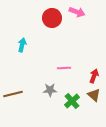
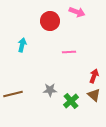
red circle: moved 2 px left, 3 px down
pink line: moved 5 px right, 16 px up
green cross: moved 1 px left
